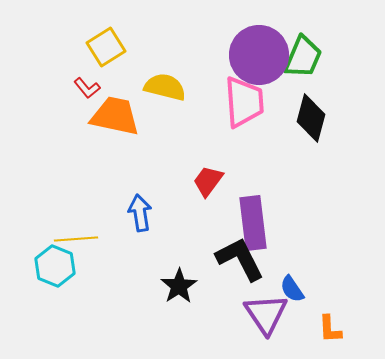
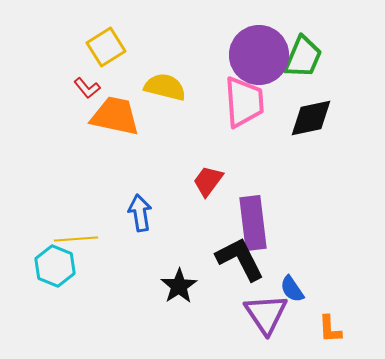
black diamond: rotated 63 degrees clockwise
